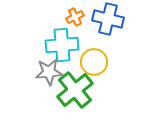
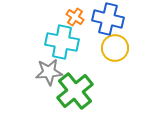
orange cross: rotated 30 degrees counterclockwise
cyan cross: moved 3 px up; rotated 16 degrees clockwise
yellow circle: moved 21 px right, 14 px up
green cross: moved 1 px down
